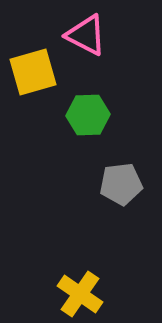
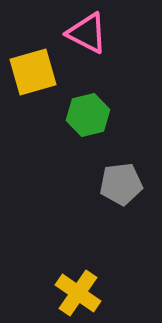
pink triangle: moved 1 px right, 2 px up
green hexagon: rotated 12 degrees counterclockwise
yellow cross: moved 2 px left, 1 px up
